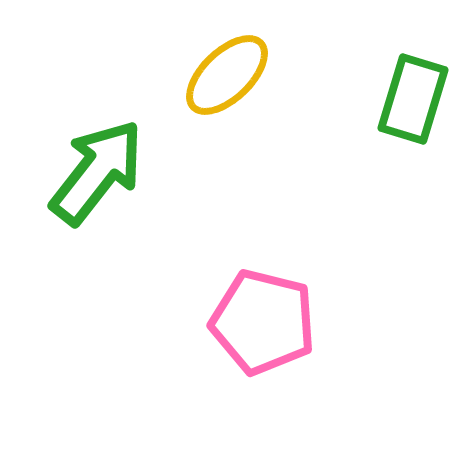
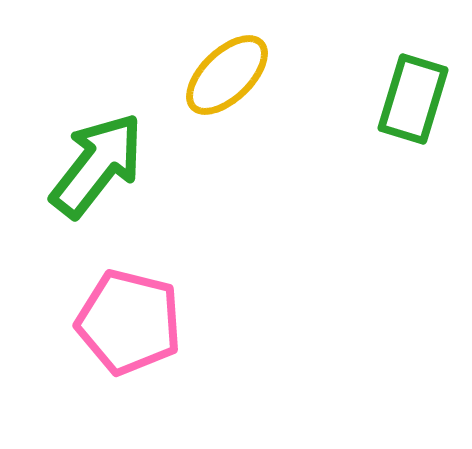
green arrow: moved 7 px up
pink pentagon: moved 134 px left
